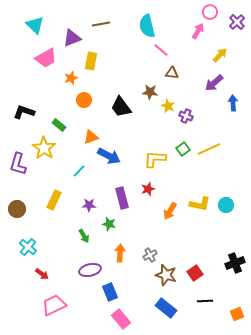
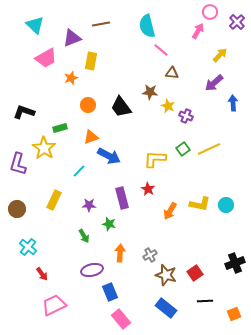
orange circle at (84, 100): moved 4 px right, 5 px down
green rectangle at (59, 125): moved 1 px right, 3 px down; rotated 56 degrees counterclockwise
red star at (148, 189): rotated 24 degrees counterclockwise
purple ellipse at (90, 270): moved 2 px right
red arrow at (42, 274): rotated 16 degrees clockwise
orange square at (237, 314): moved 3 px left
